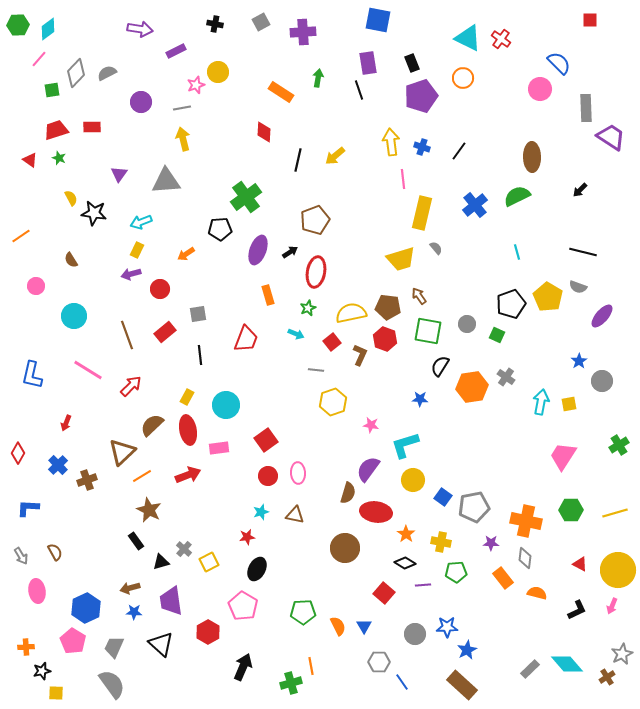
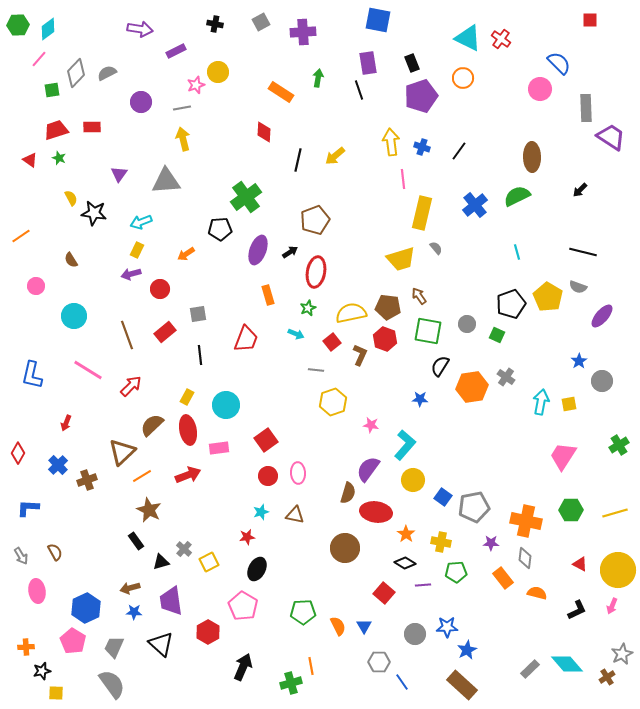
cyan L-shape at (405, 445): rotated 148 degrees clockwise
